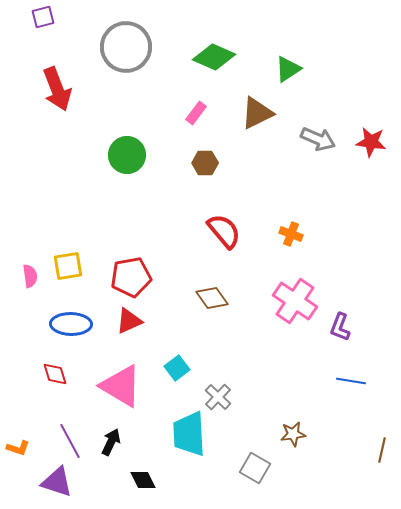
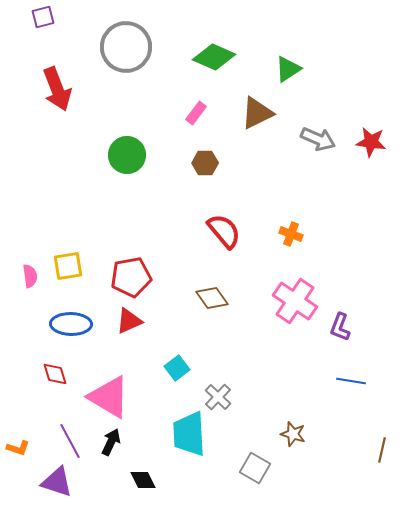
pink triangle: moved 12 px left, 11 px down
brown star: rotated 25 degrees clockwise
